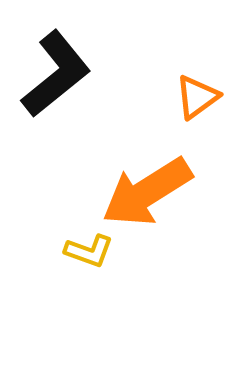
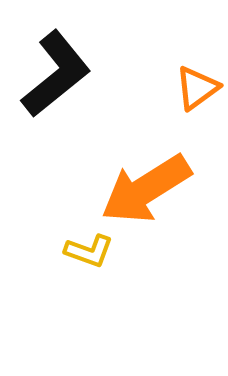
orange triangle: moved 9 px up
orange arrow: moved 1 px left, 3 px up
